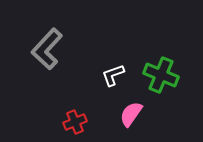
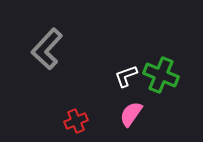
white L-shape: moved 13 px right, 1 px down
red cross: moved 1 px right, 1 px up
